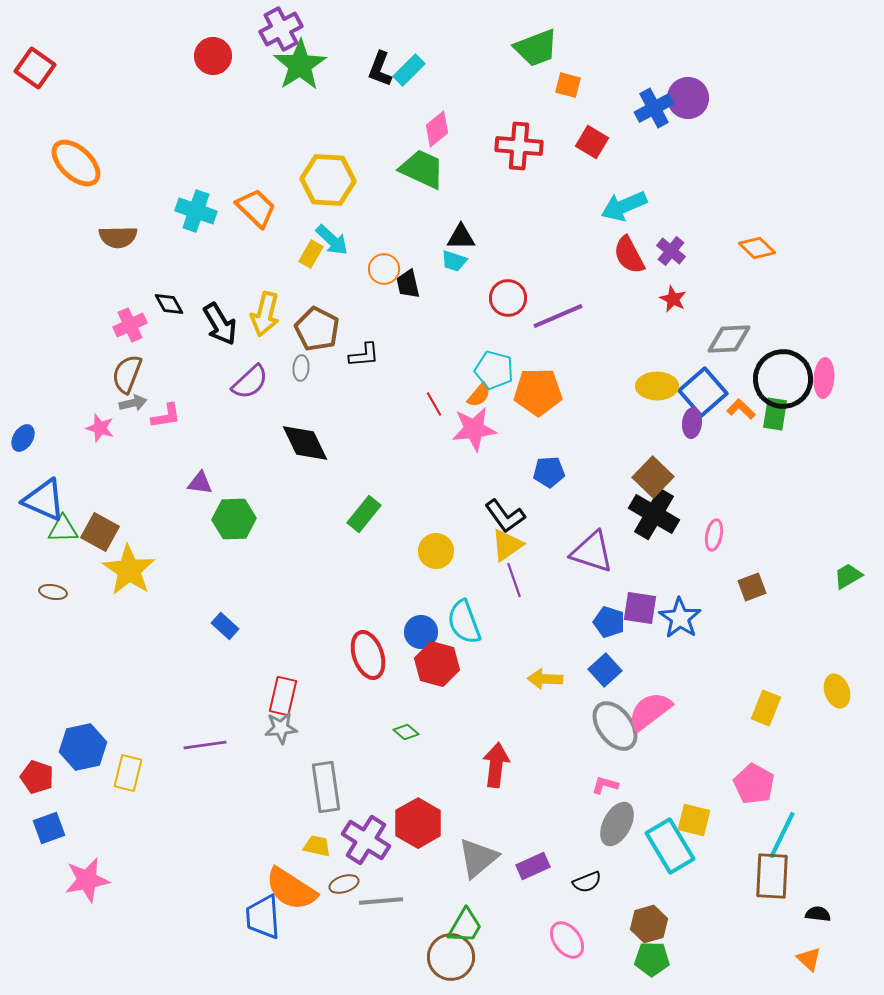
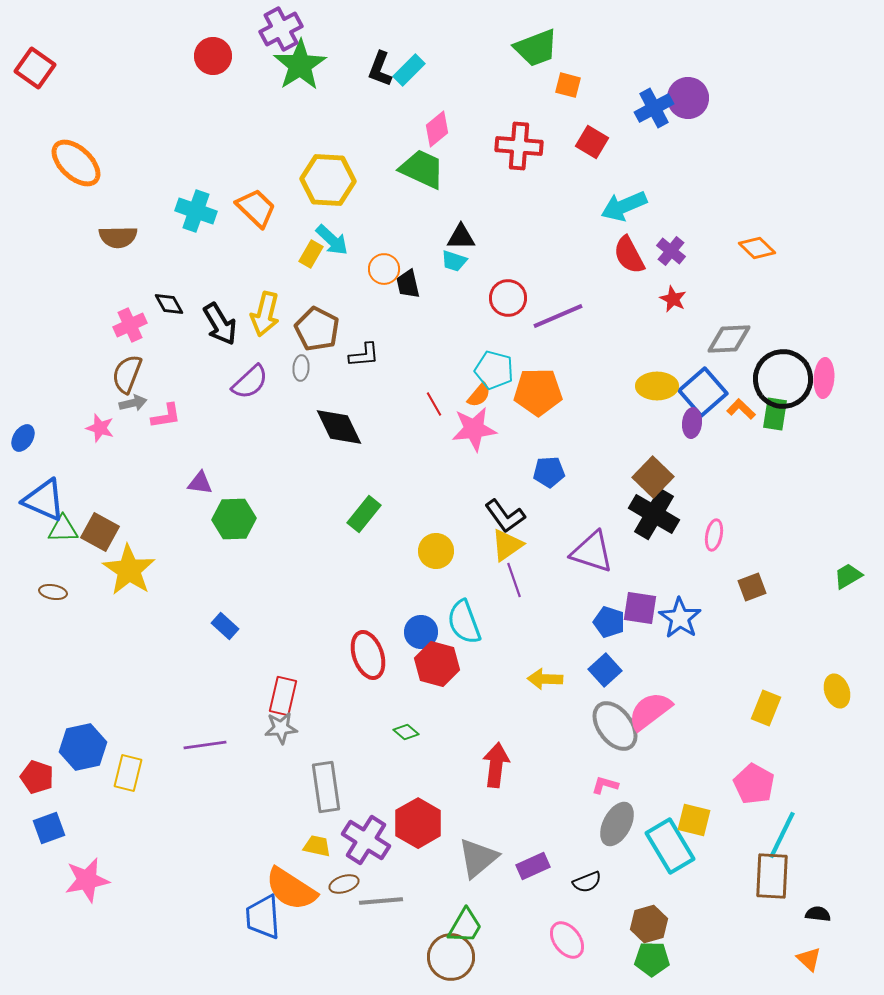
black diamond at (305, 443): moved 34 px right, 16 px up
